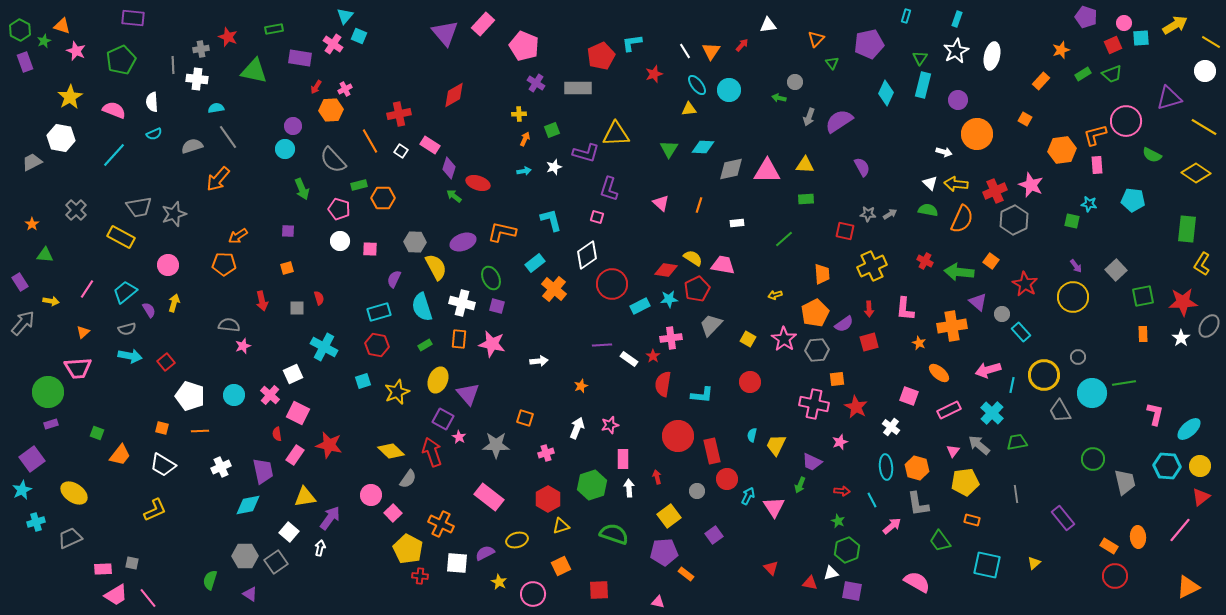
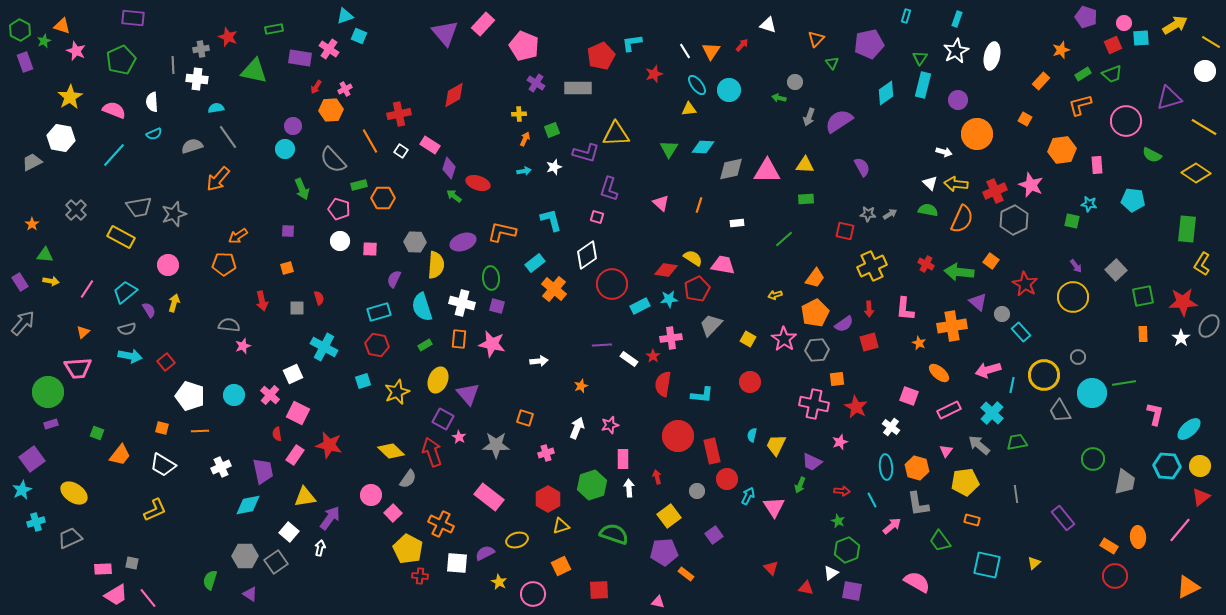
cyan triangle at (345, 16): rotated 30 degrees clockwise
white triangle at (768, 25): rotated 24 degrees clockwise
pink cross at (333, 44): moved 4 px left, 5 px down
cyan diamond at (886, 93): rotated 30 degrees clockwise
orange L-shape at (1095, 135): moved 15 px left, 30 px up
red cross at (925, 261): moved 1 px right, 3 px down
yellow semicircle at (436, 267): moved 2 px up; rotated 32 degrees clockwise
orange trapezoid at (822, 274): moved 7 px left, 4 px down; rotated 40 degrees clockwise
green ellipse at (491, 278): rotated 20 degrees clockwise
yellow arrow at (51, 301): moved 20 px up
pink triangle at (953, 451): moved 7 px left
gray trapezoid at (1125, 482): rotated 24 degrees clockwise
white triangle at (831, 573): rotated 21 degrees counterclockwise
red triangle at (810, 583): moved 4 px left, 5 px down
